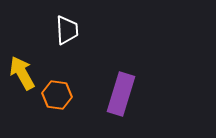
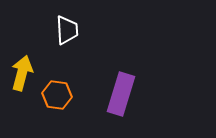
yellow arrow: rotated 44 degrees clockwise
